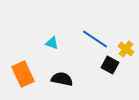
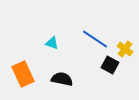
yellow cross: moved 1 px left
